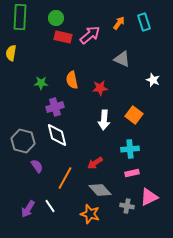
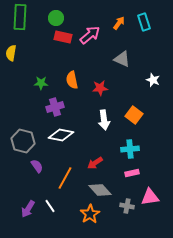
white arrow: rotated 12 degrees counterclockwise
white diamond: moved 4 px right; rotated 65 degrees counterclockwise
pink triangle: moved 1 px right; rotated 18 degrees clockwise
orange star: rotated 24 degrees clockwise
